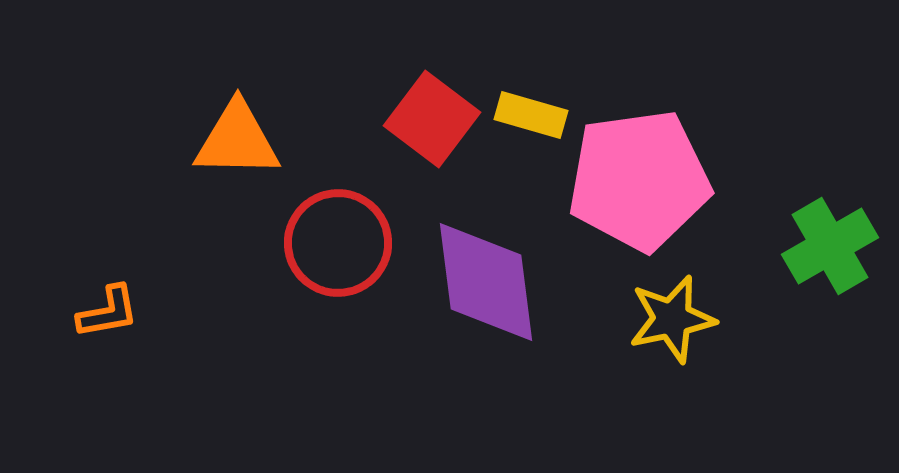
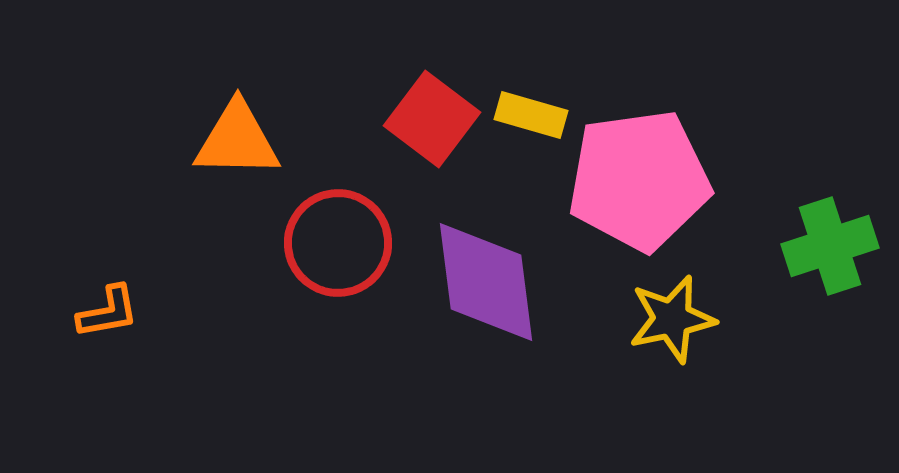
green cross: rotated 12 degrees clockwise
